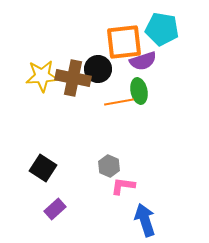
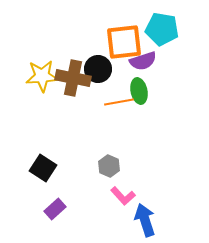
pink L-shape: moved 10 px down; rotated 140 degrees counterclockwise
